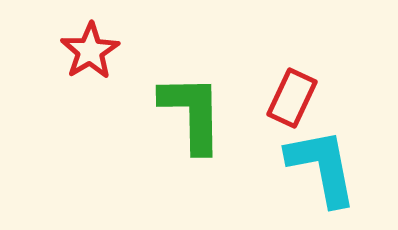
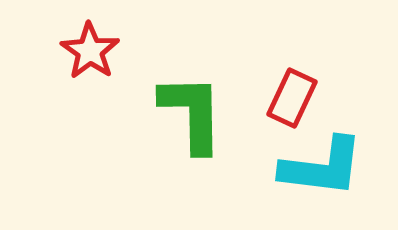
red star: rotated 6 degrees counterclockwise
cyan L-shape: rotated 108 degrees clockwise
